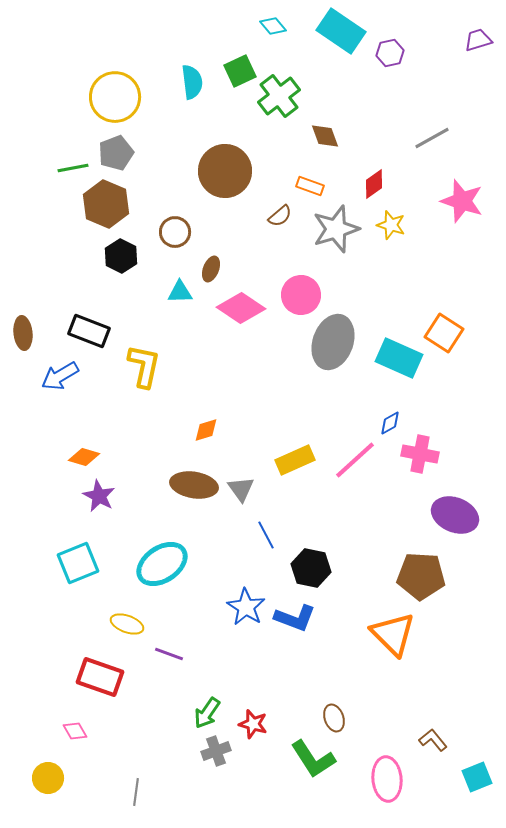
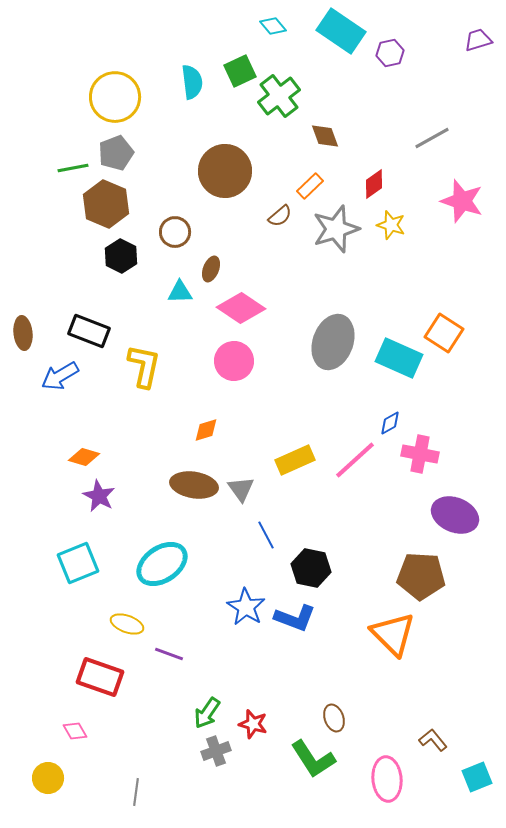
orange rectangle at (310, 186): rotated 64 degrees counterclockwise
pink circle at (301, 295): moved 67 px left, 66 px down
